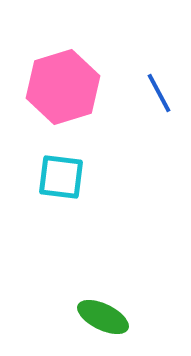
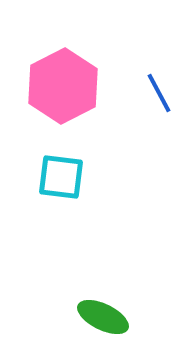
pink hexagon: moved 1 px up; rotated 10 degrees counterclockwise
